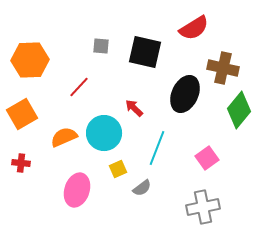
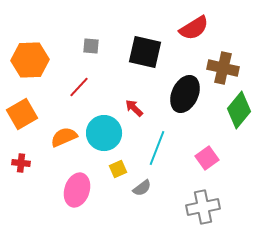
gray square: moved 10 px left
